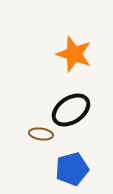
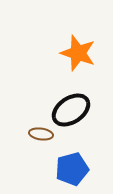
orange star: moved 4 px right, 1 px up
